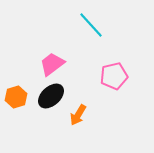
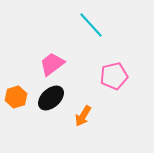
black ellipse: moved 2 px down
orange arrow: moved 5 px right, 1 px down
